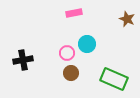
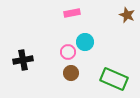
pink rectangle: moved 2 px left
brown star: moved 4 px up
cyan circle: moved 2 px left, 2 px up
pink circle: moved 1 px right, 1 px up
